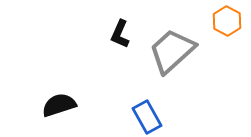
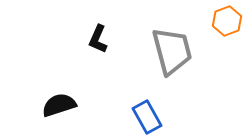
orange hexagon: rotated 12 degrees clockwise
black L-shape: moved 22 px left, 5 px down
gray trapezoid: rotated 117 degrees clockwise
